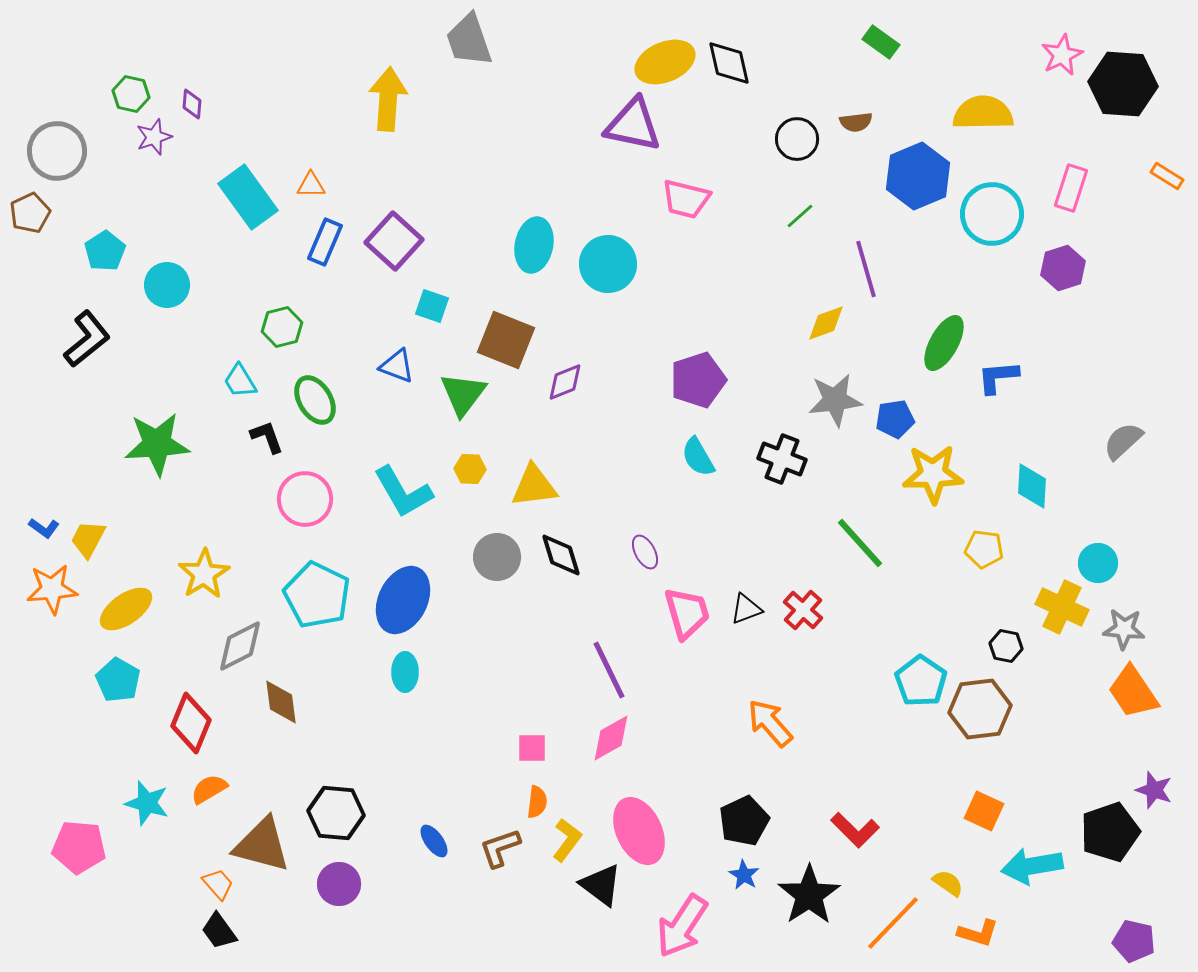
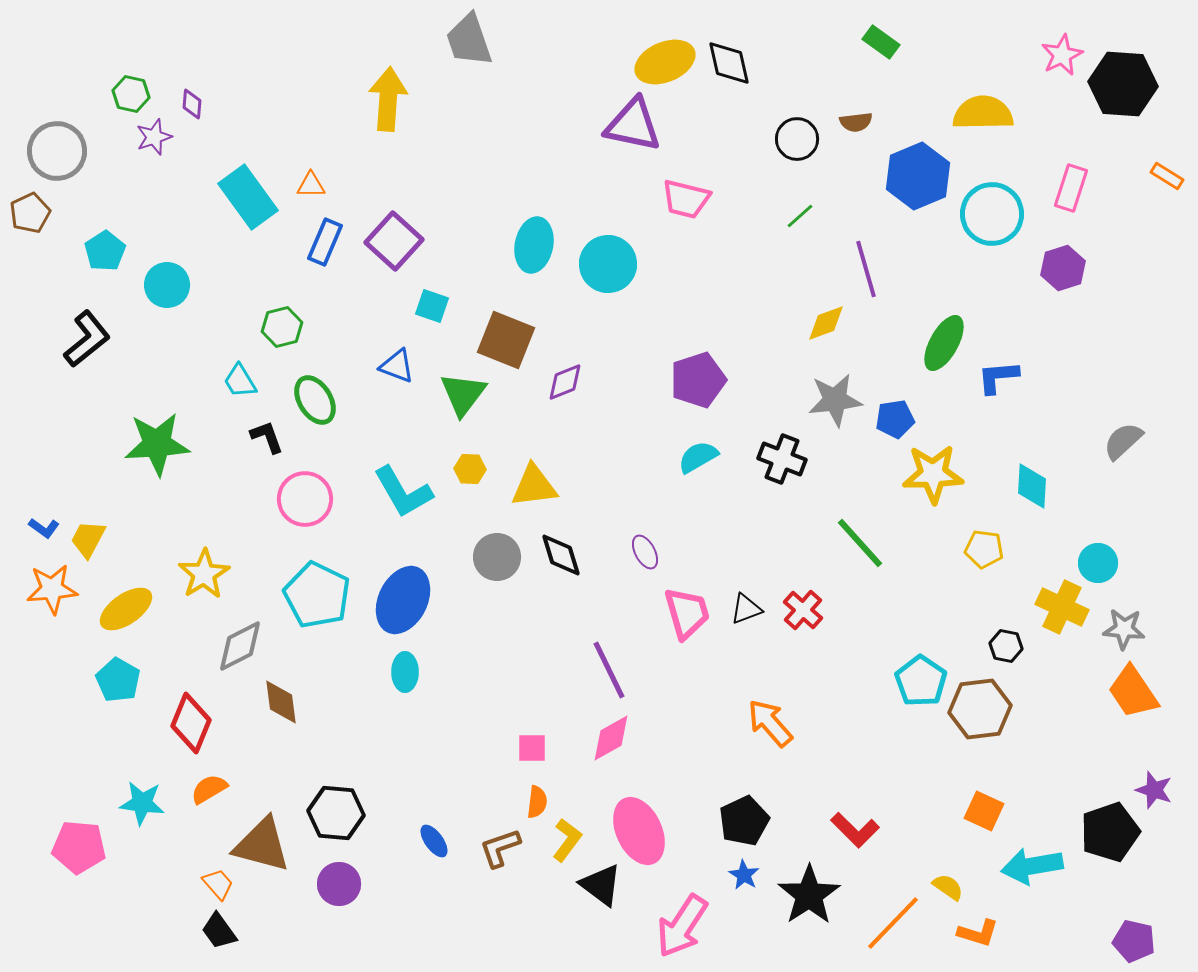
cyan semicircle at (698, 457): rotated 90 degrees clockwise
cyan star at (147, 803): moved 5 px left; rotated 9 degrees counterclockwise
yellow semicircle at (948, 883): moved 4 px down
